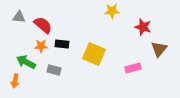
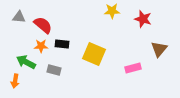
red star: moved 8 px up
